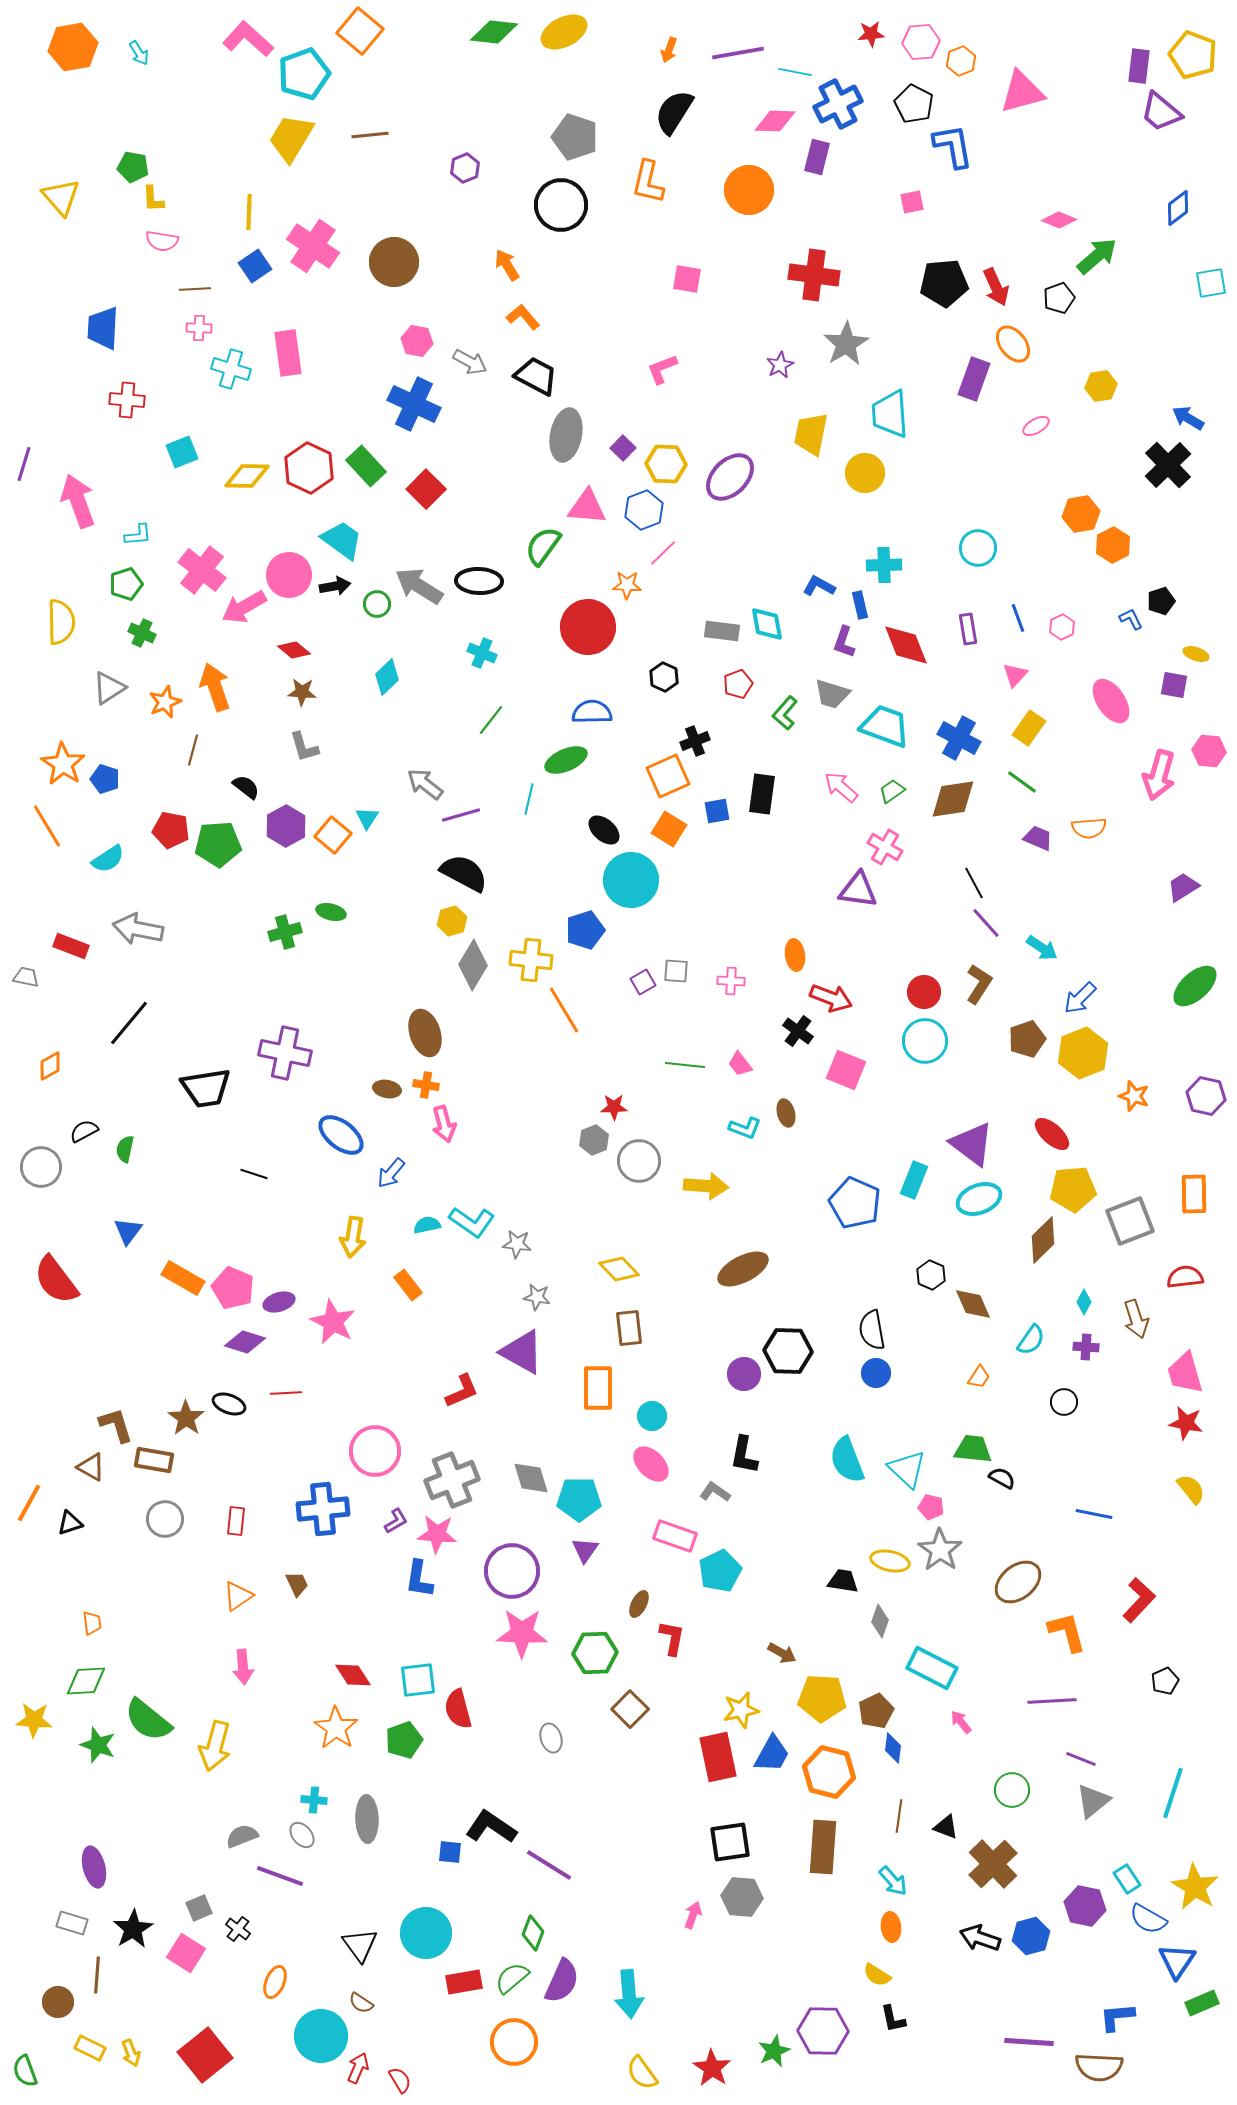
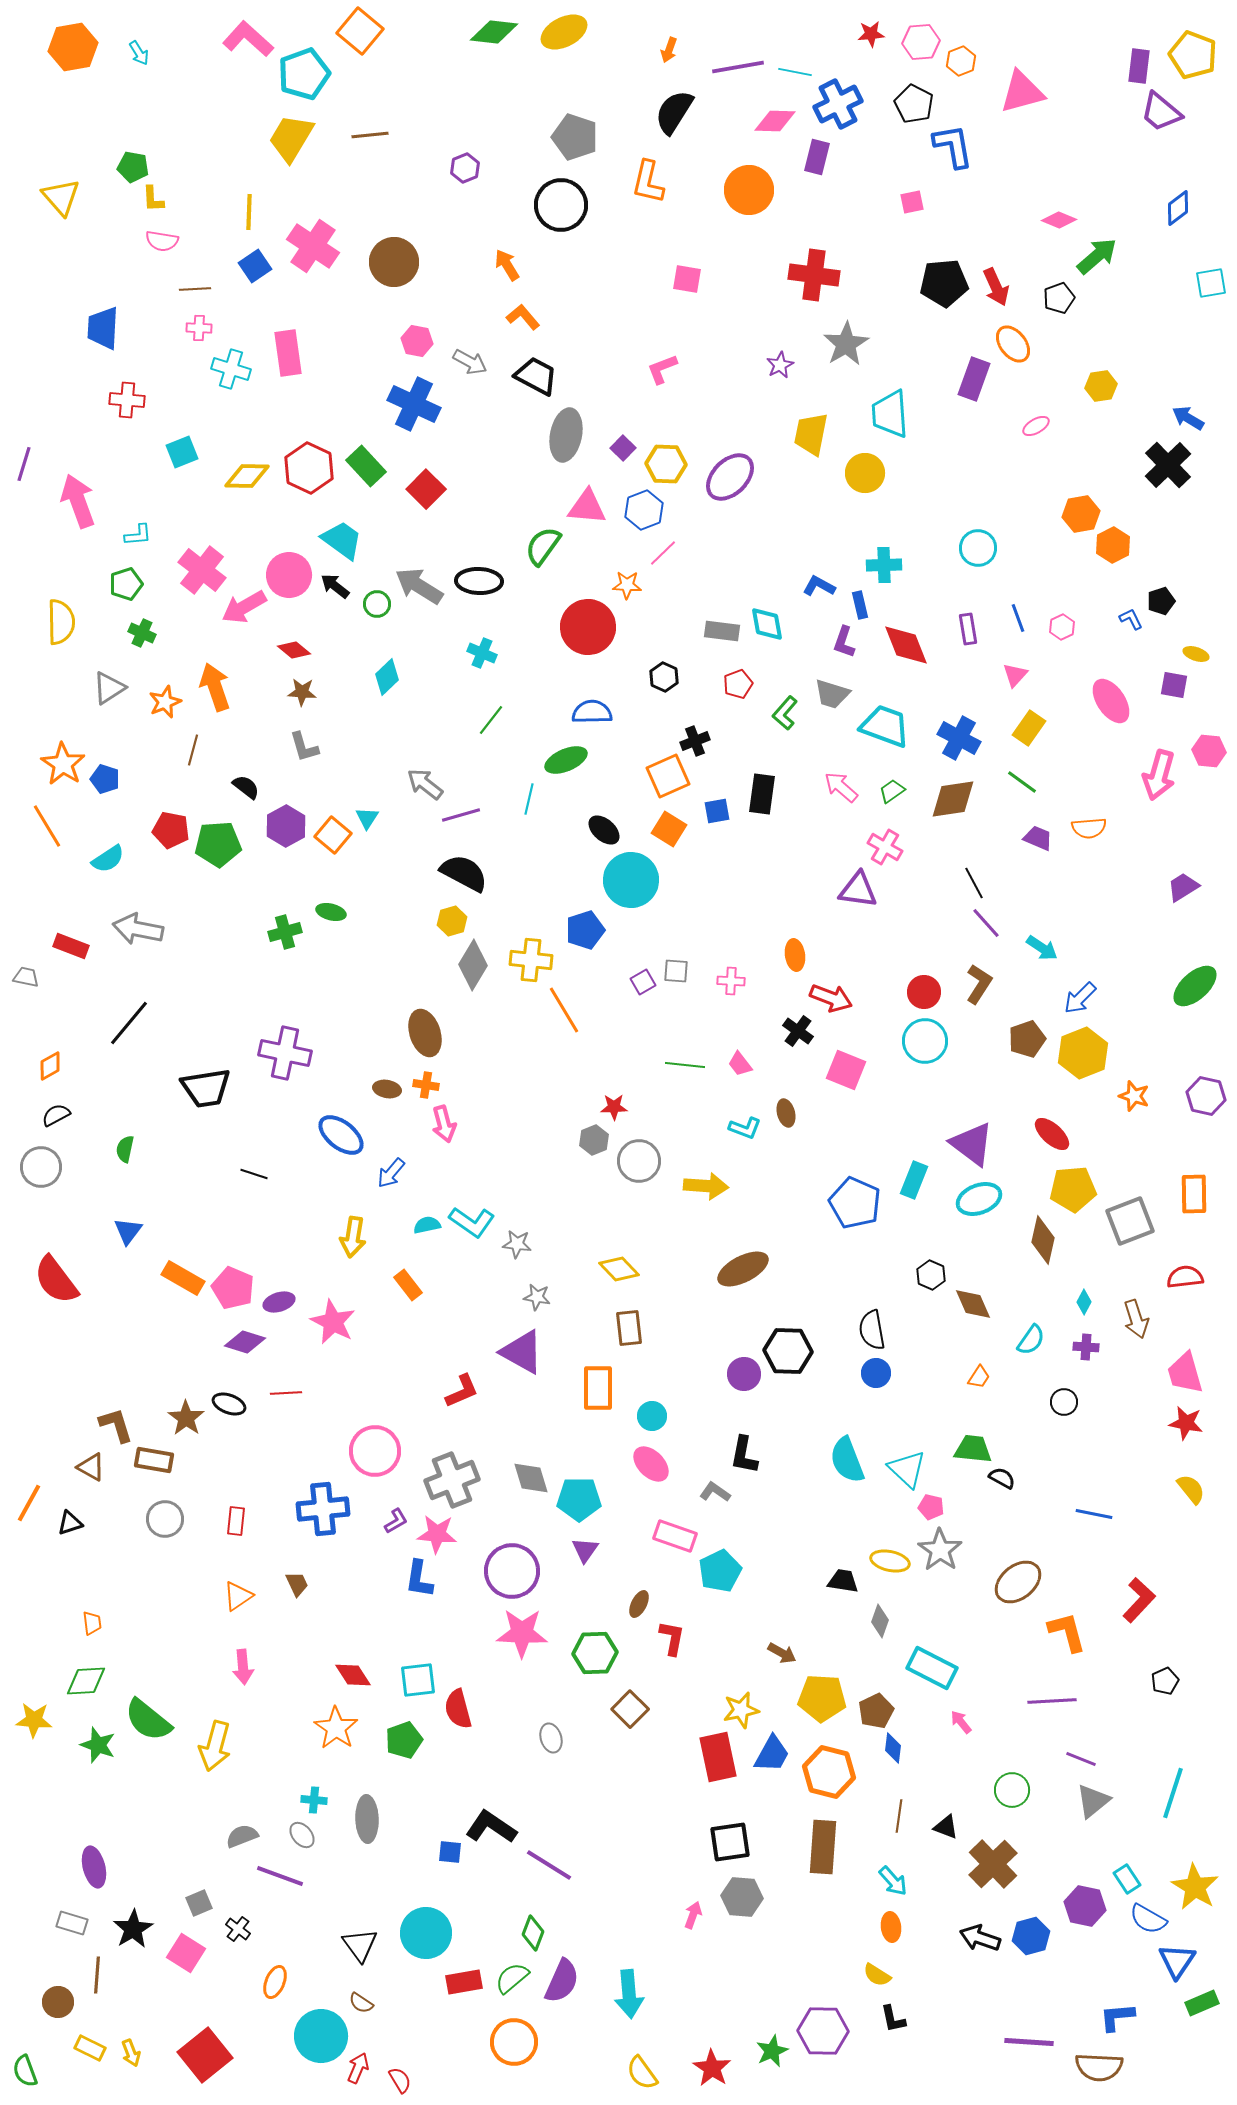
purple line at (738, 53): moved 14 px down
black arrow at (335, 586): rotated 132 degrees counterclockwise
black semicircle at (84, 1131): moved 28 px left, 16 px up
brown diamond at (1043, 1240): rotated 33 degrees counterclockwise
gray square at (199, 1908): moved 5 px up
green star at (774, 2051): moved 2 px left
